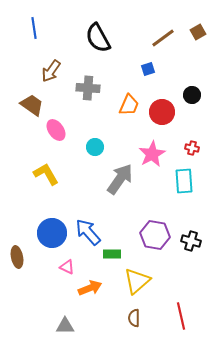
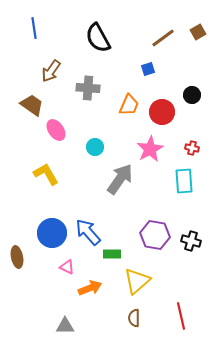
pink star: moved 2 px left, 5 px up
